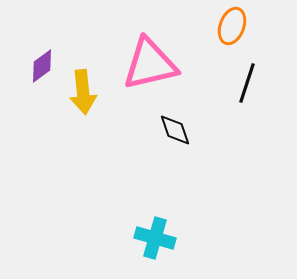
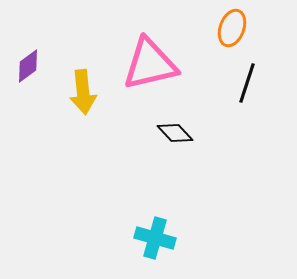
orange ellipse: moved 2 px down
purple diamond: moved 14 px left
black diamond: moved 3 px down; rotated 24 degrees counterclockwise
